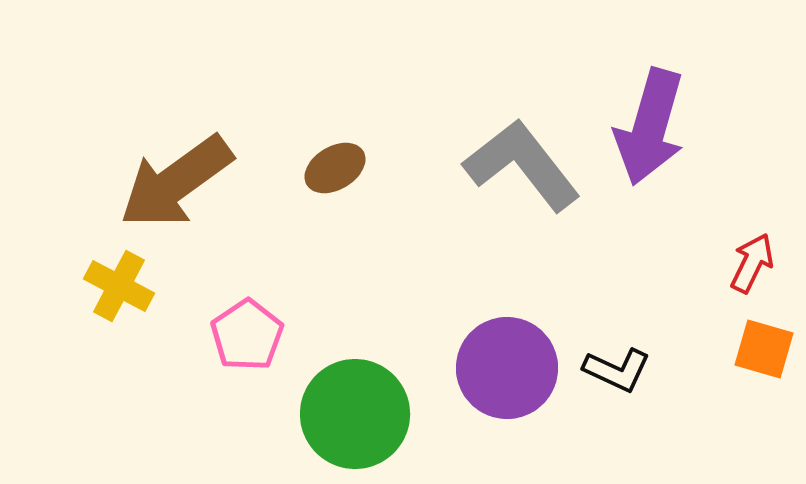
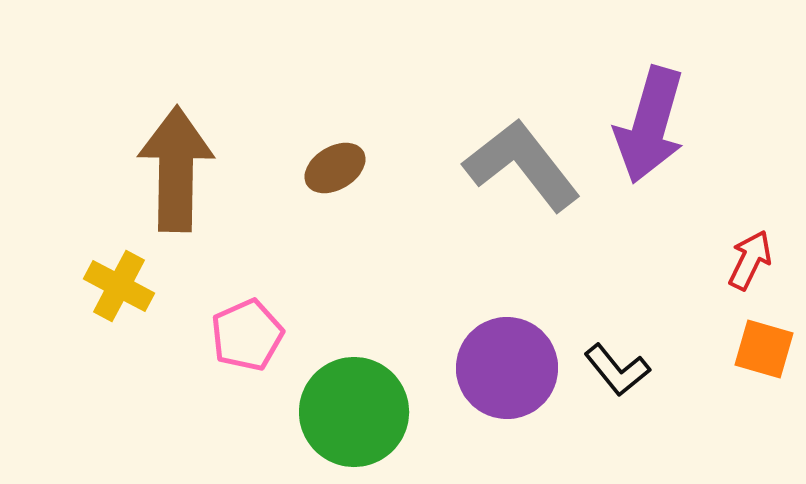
purple arrow: moved 2 px up
brown arrow: moved 13 px up; rotated 127 degrees clockwise
red arrow: moved 2 px left, 3 px up
pink pentagon: rotated 10 degrees clockwise
black L-shape: rotated 26 degrees clockwise
green circle: moved 1 px left, 2 px up
